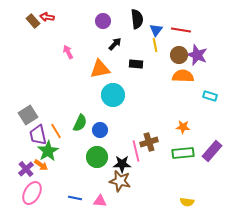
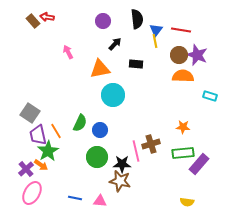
yellow line: moved 4 px up
gray square: moved 2 px right, 2 px up; rotated 24 degrees counterclockwise
brown cross: moved 2 px right, 2 px down
purple rectangle: moved 13 px left, 13 px down
